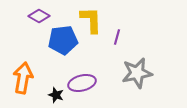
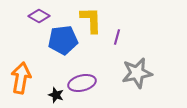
orange arrow: moved 2 px left
